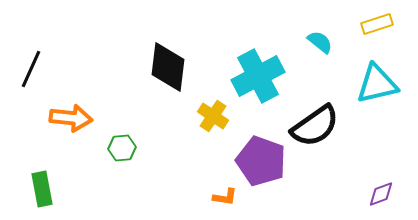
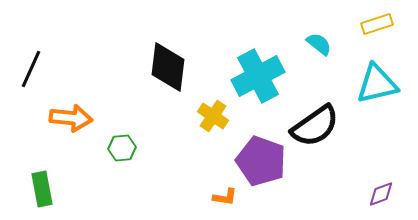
cyan semicircle: moved 1 px left, 2 px down
